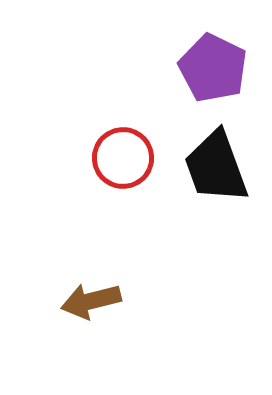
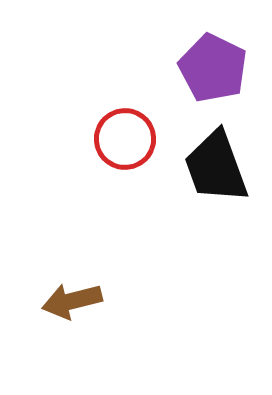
red circle: moved 2 px right, 19 px up
brown arrow: moved 19 px left
